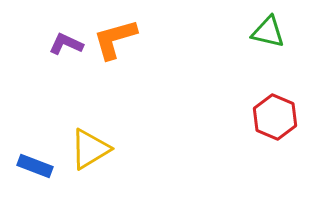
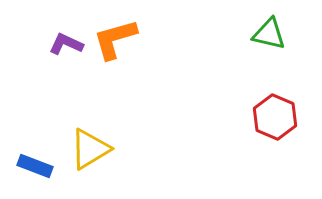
green triangle: moved 1 px right, 2 px down
